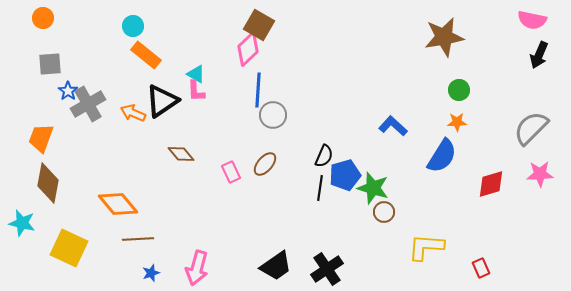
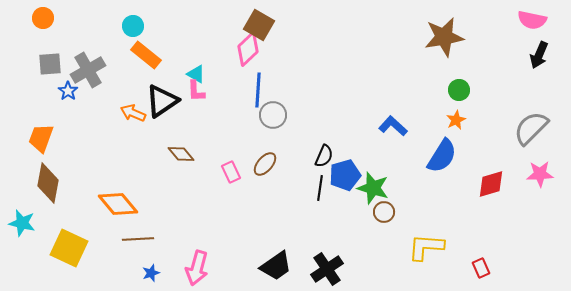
gray cross at (88, 104): moved 34 px up
orange star at (457, 122): moved 1 px left, 2 px up; rotated 24 degrees counterclockwise
